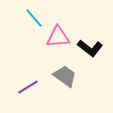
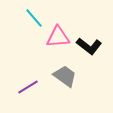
black L-shape: moved 1 px left, 2 px up
